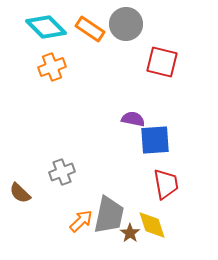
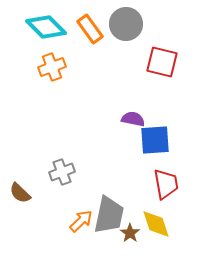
orange rectangle: rotated 20 degrees clockwise
yellow diamond: moved 4 px right, 1 px up
